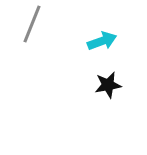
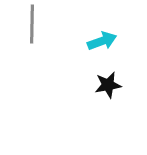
gray line: rotated 21 degrees counterclockwise
